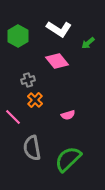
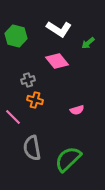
green hexagon: moved 2 px left; rotated 15 degrees counterclockwise
orange cross: rotated 28 degrees counterclockwise
pink semicircle: moved 9 px right, 5 px up
